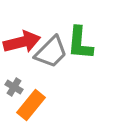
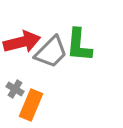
green L-shape: moved 1 px left, 2 px down
gray cross: moved 1 px right, 2 px down
orange rectangle: rotated 16 degrees counterclockwise
